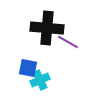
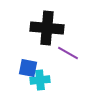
purple line: moved 11 px down
cyan cross: rotated 18 degrees clockwise
